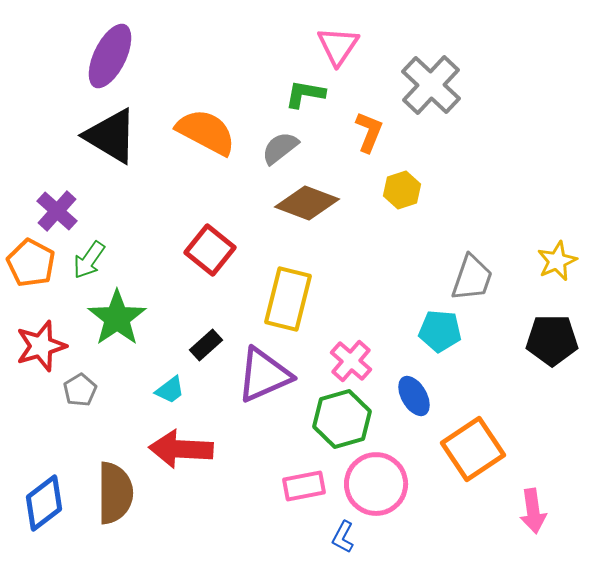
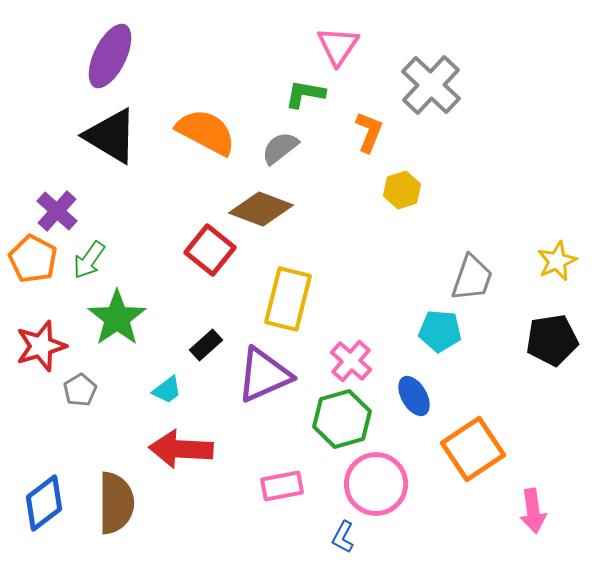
brown diamond: moved 46 px left, 6 px down
orange pentagon: moved 2 px right, 4 px up
black pentagon: rotated 9 degrees counterclockwise
cyan trapezoid: moved 3 px left
pink rectangle: moved 22 px left
brown semicircle: moved 1 px right, 10 px down
